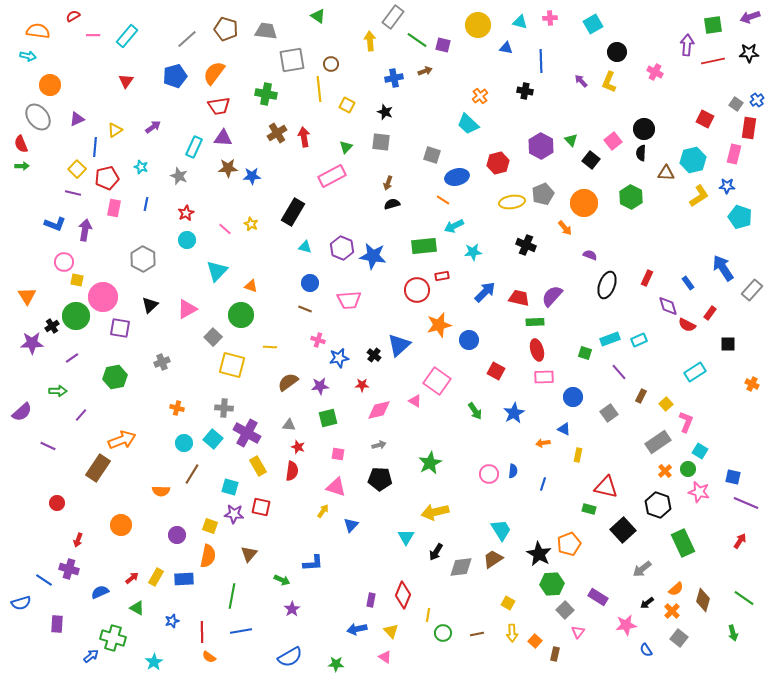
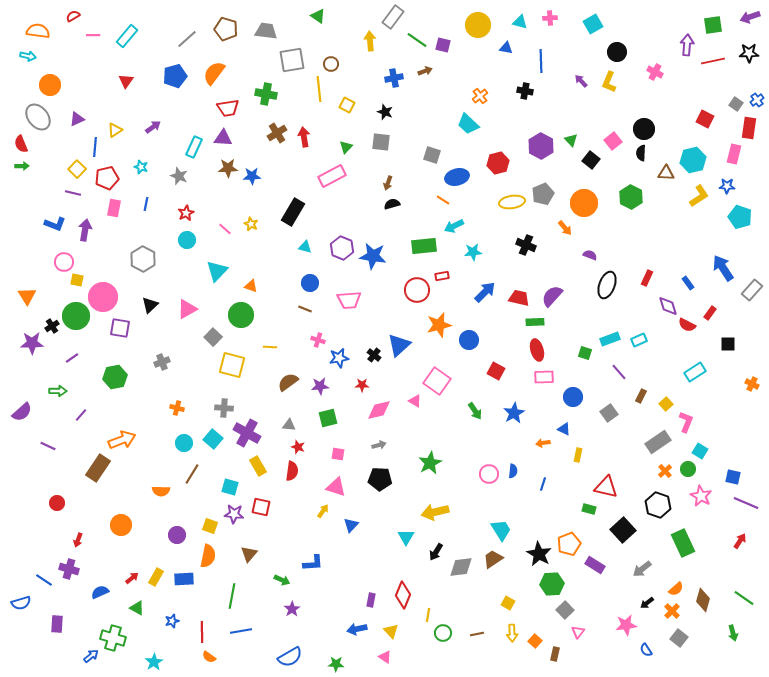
red trapezoid at (219, 106): moved 9 px right, 2 px down
pink star at (699, 492): moved 2 px right, 4 px down; rotated 15 degrees clockwise
purple rectangle at (598, 597): moved 3 px left, 32 px up
